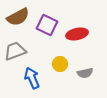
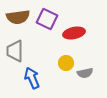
brown semicircle: rotated 20 degrees clockwise
purple square: moved 6 px up
red ellipse: moved 3 px left, 1 px up
gray trapezoid: rotated 70 degrees counterclockwise
yellow circle: moved 6 px right, 1 px up
